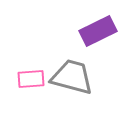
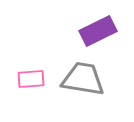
gray trapezoid: moved 11 px right, 2 px down; rotated 6 degrees counterclockwise
